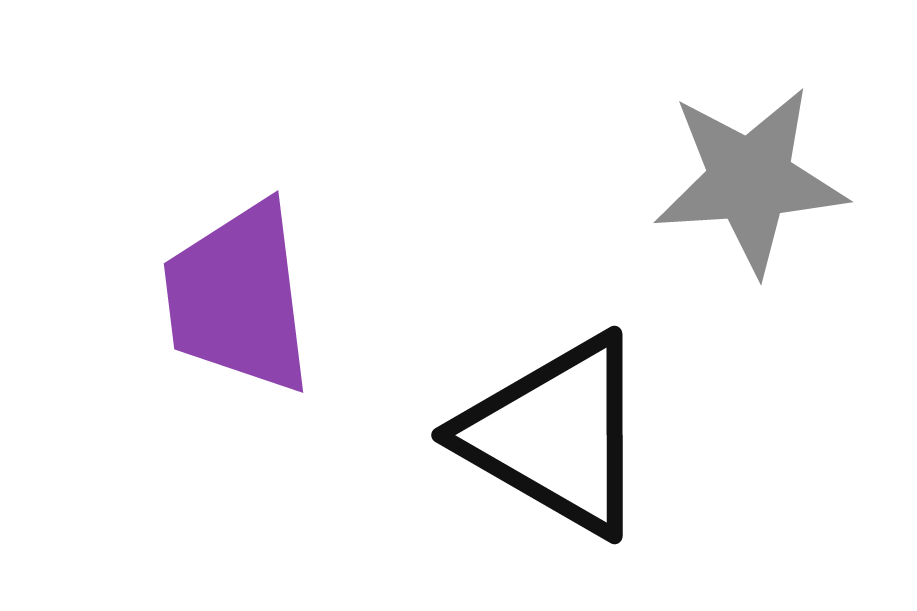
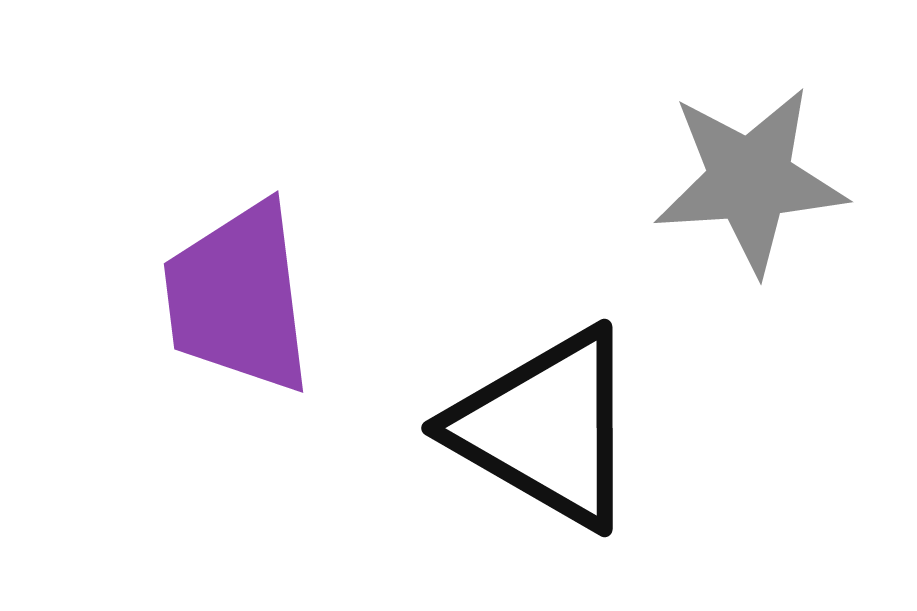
black triangle: moved 10 px left, 7 px up
